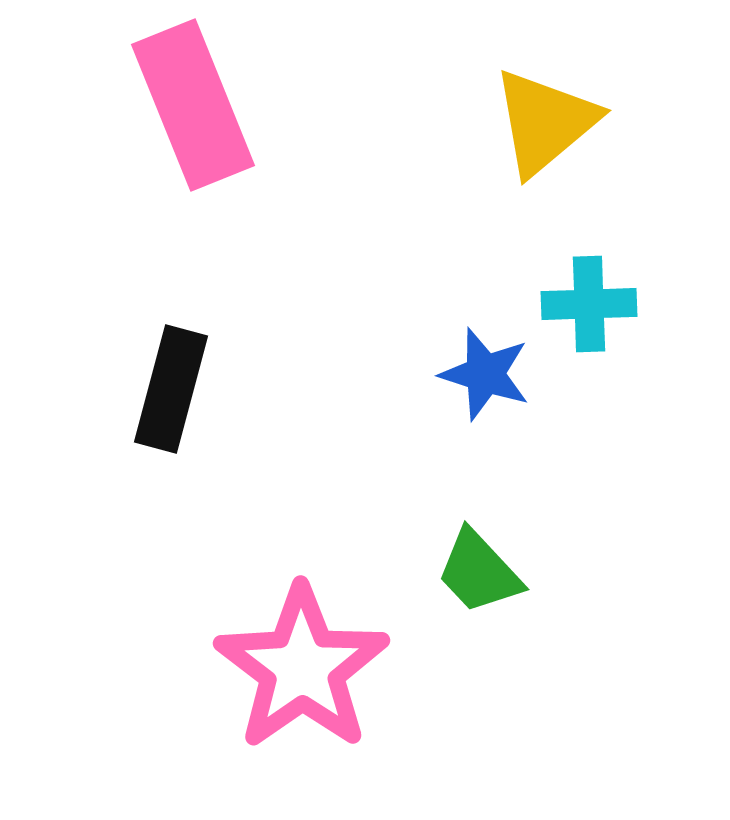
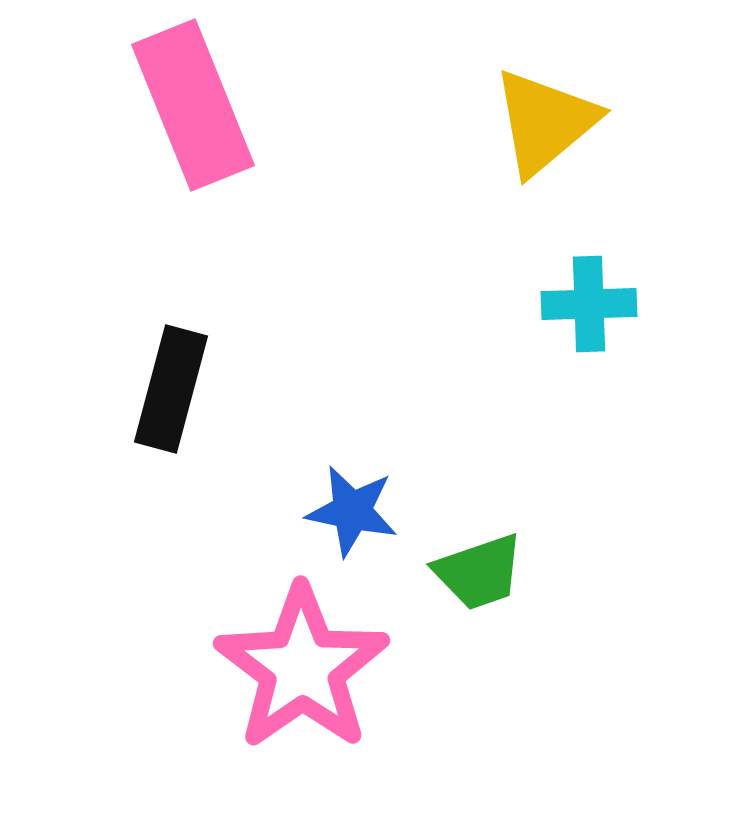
blue star: moved 133 px left, 137 px down; rotated 6 degrees counterclockwise
green trapezoid: rotated 66 degrees counterclockwise
